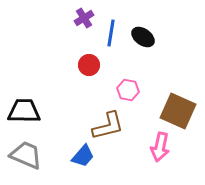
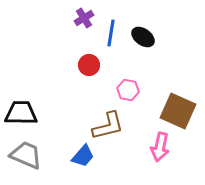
black trapezoid: moved 3 px left, 2 px down
